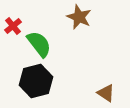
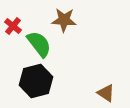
brown star: moved 15 px left, 3 px down; rotated 20 degrees counterclockwise
red cross: rotated 12 degrees counterclockwise
